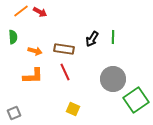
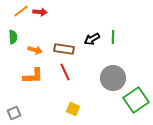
red arrow: rotated 24 degrees counterclockwise
black arrow: rotated 28 degrees clockwise
orange arrow: moved 1 px up
gray circle: moved 1 px up
